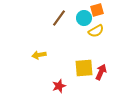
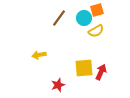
red star: moved 1 px left, 1 px up
